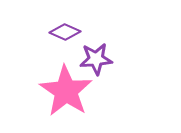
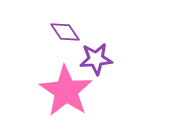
purple diamond: rotated 32 degrees clockwise
